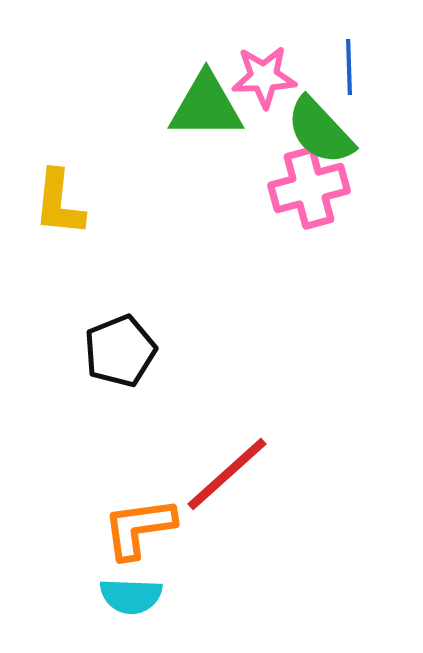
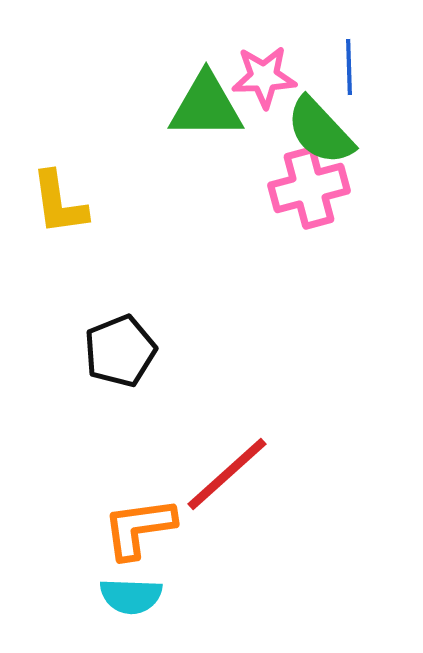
yellow L-shape: rotated 14 degrees counterclockwise
